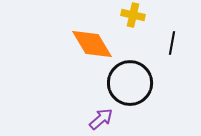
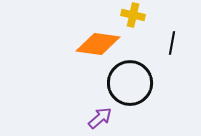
orange diamond: moved 6 px right; rotated 51 degrees counterclockwise
purple arrow: moved 1 px left, 1 px up
